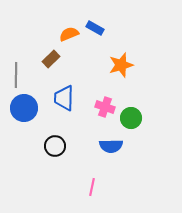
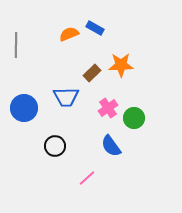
brown rectangle: moved 41 px right, 14 px down
orange star: rotated 15 degrees clockwise
gray line: moved 30 px up
blue trapezoid: moved 2 px right, 1 px up; rotated 92 degrees counterclockwise
pink cross: moved 3 px right, 1 px down; rotated 36 degrees clockwise
green circle: moved 3 px right
blue semicircle: rotated 55 degrees clockwise
pink line: moved 5 px left, 9 px up; rotated 36 degrees clockwise
